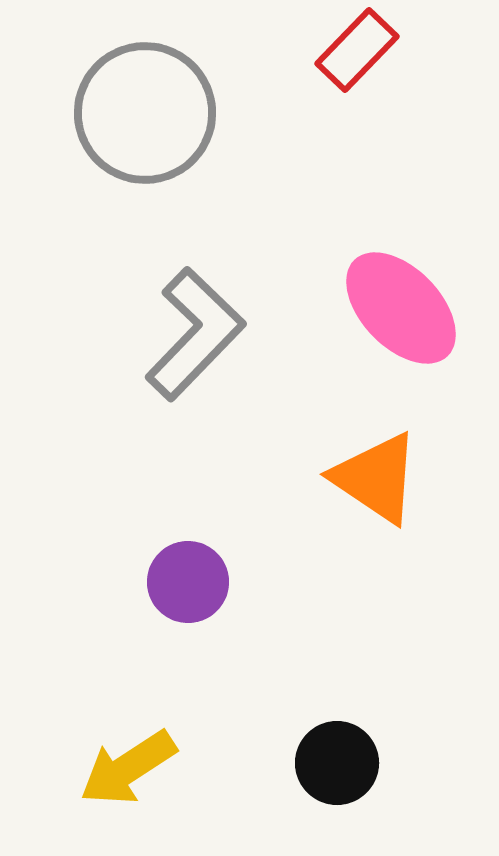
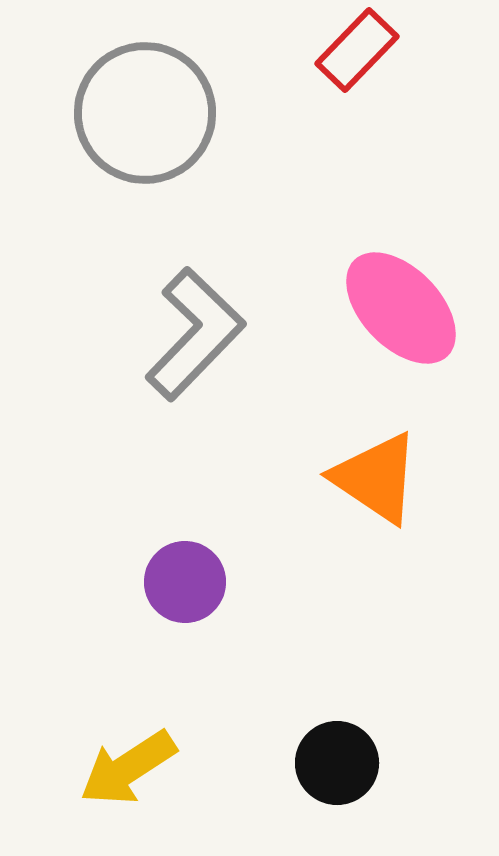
purple circle: moved 3 px left
